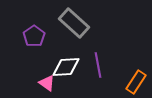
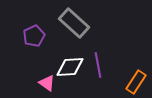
purple pentagon: rotated 10 degrees clockwise
white diamond: moved 4 px right
